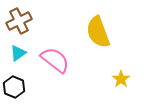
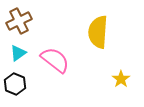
yellow semicircle: rotated 24 degrees clockwise
black hexagon: moved 1 px right, 3 px up
